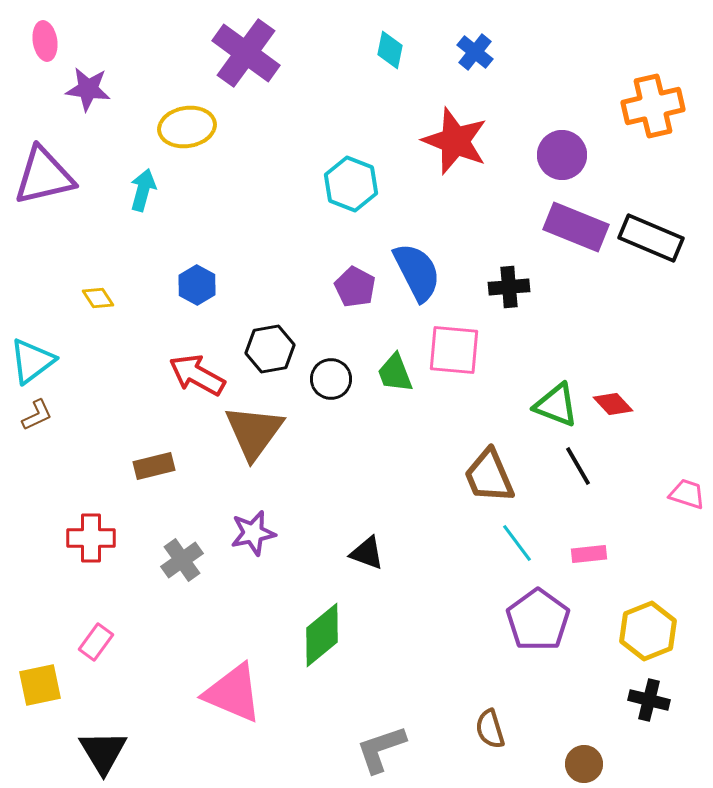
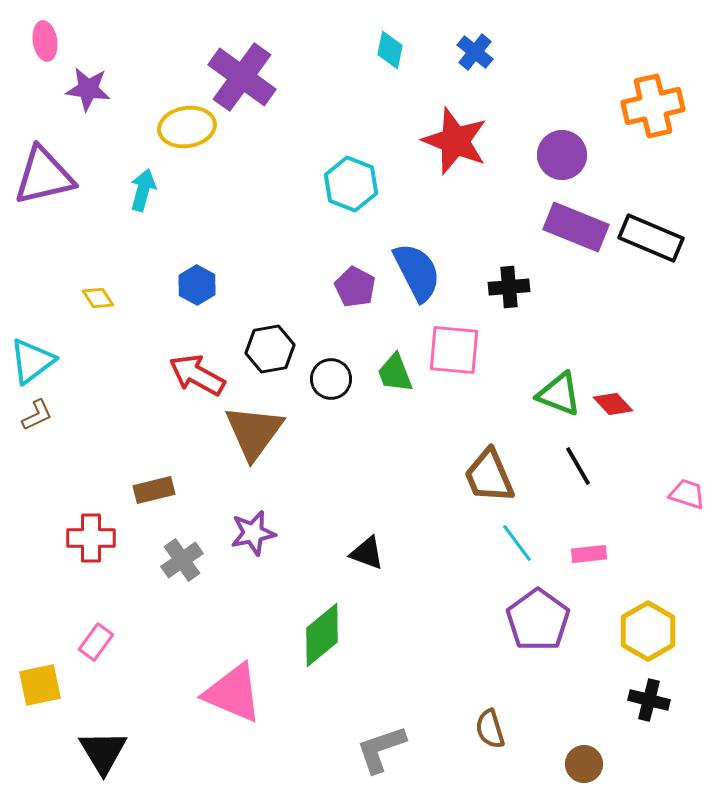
purple cross at (246, 53): moved 4 px left, 24 px down
green triangle at (556, 405): moved 3 px right, 11 px up
brown rectangle at (154, 466): moved 24 px down
yellow hexagon at (648, 631): rotated 8 degrees counterclockwise
